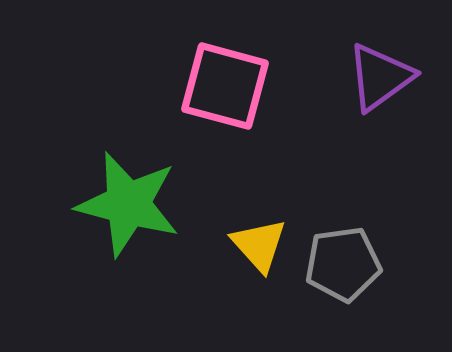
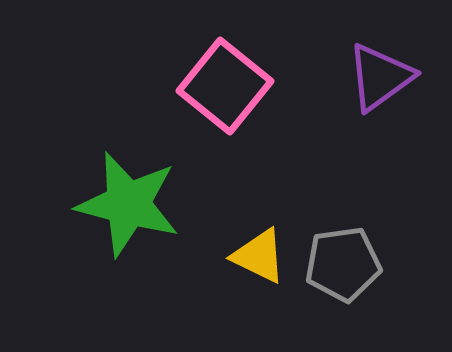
pink square: rotated 24 degrees clockwise
yellow triangle: moved 11 px down; rotated 22 degrees counterclockwise
